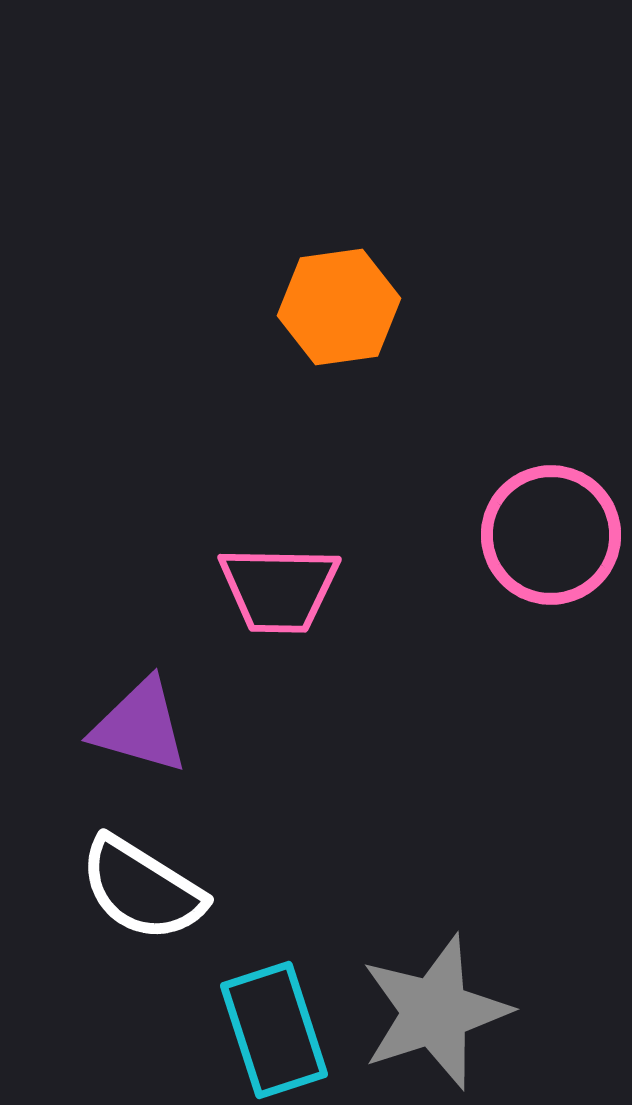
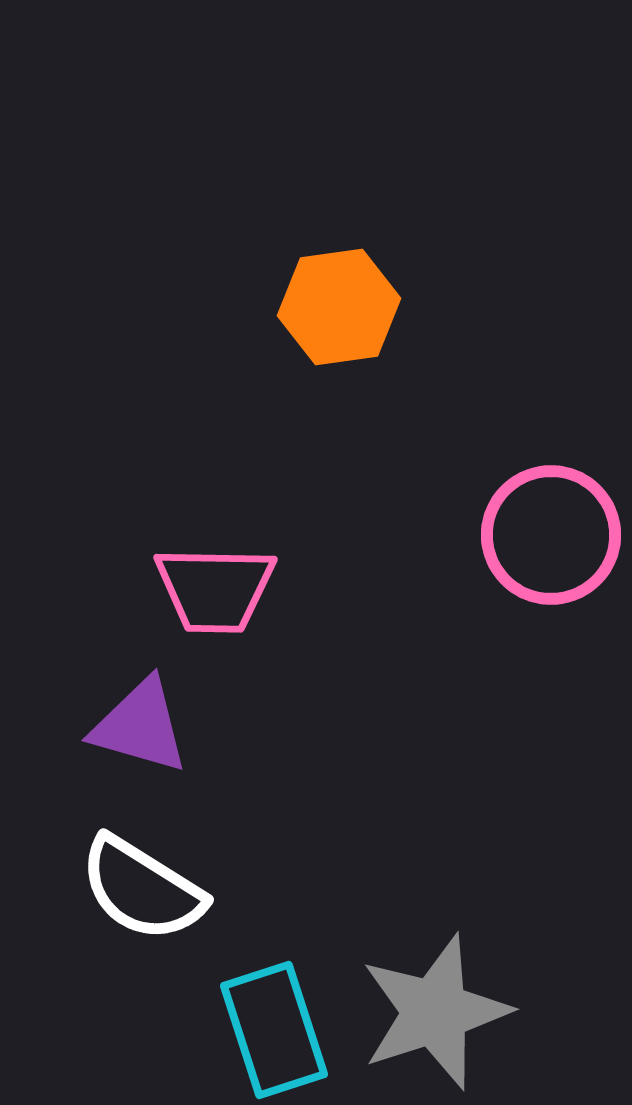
pink trapezoid: moved 64 px left
